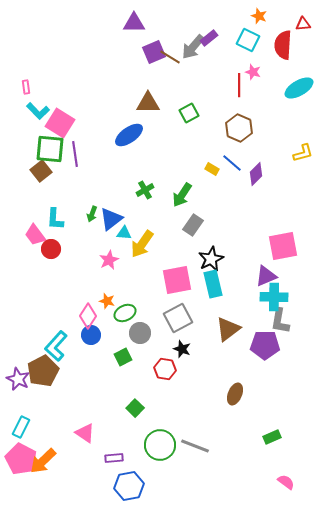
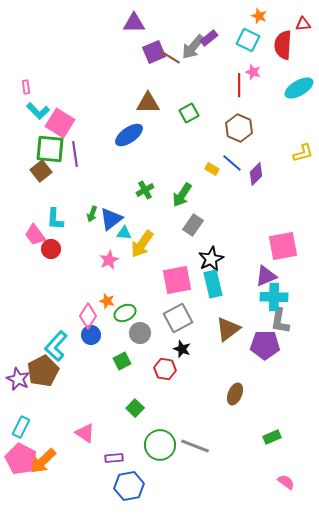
green square at (123, 357): moved 1 px left, 4 px down
